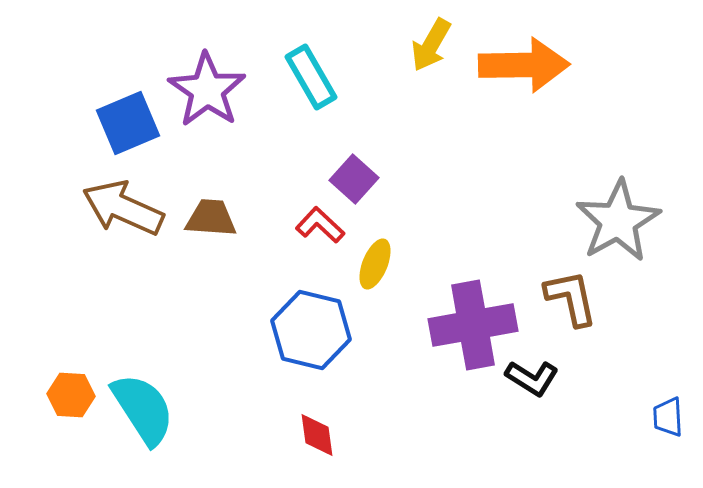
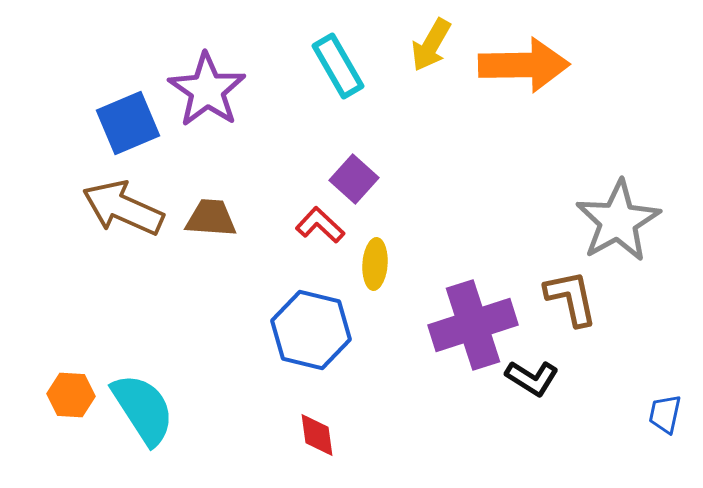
cyan rectangle: moved 27 px right, 11 px up
yellow ellipse: rotated 18 degrees counterclockwise
purple cross: rotated 8 degrees counterclockwise
blue trapezoid: moved 3 px left, 3 px up; rotated 15 degrees clockwise
